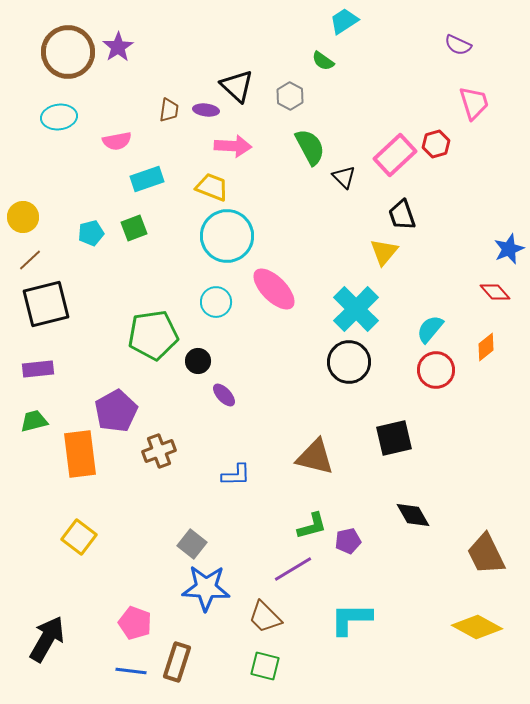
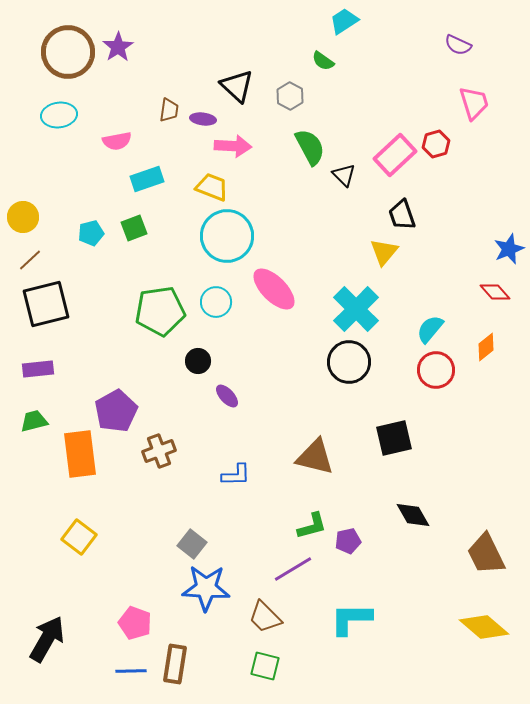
purple ellipse at (206, 110): moved 3 px left, 9 px down
cyan ellipse at (59, 117): moved 2 px up
black triangle at (344, 177): moved 2 px up
green pentagon at (153, 335): moved 7 px right, 24 px up
purple ellipse at (224, 395): moved 3 px right, 1 px down
yellow diamond at (477, 627): moved 7 px right; rotated 12 degrees clockwise
brown rectangle at (177, 662): moved 2 px left, 2 px down; rotated 9 degrees counterclockwise
blue line at (131, 671): rotated 8 degrees counterclockwise
